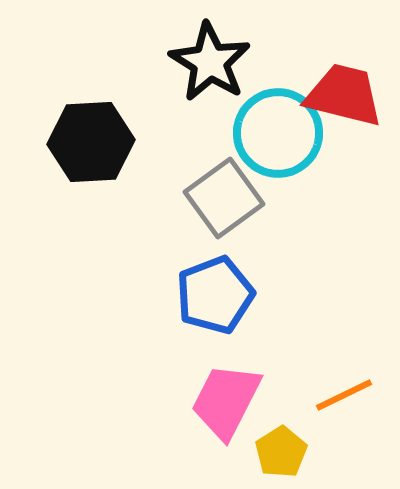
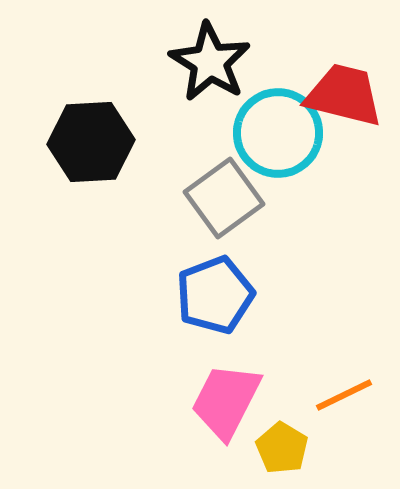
yellow pentagon: moved 1 px right, 4 px up; rotated 9 degrees counterclockwise
